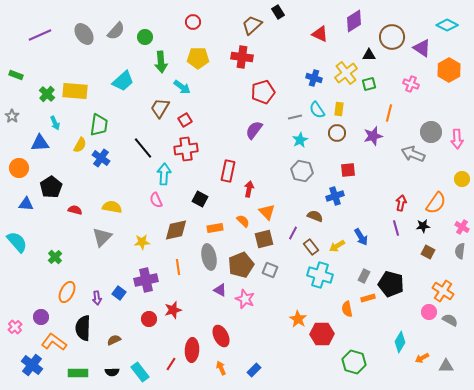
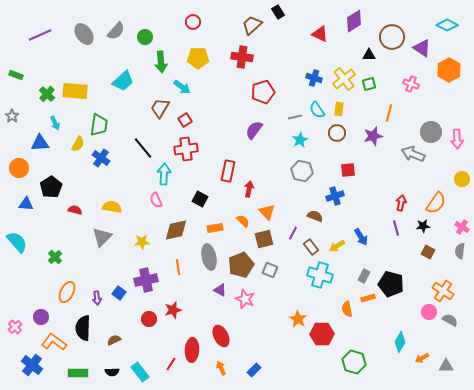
yellow cross at (346, 73): moved 2 px left, 6 px down
yellow semicircle at (80, 145): moved 2 px left, 1 px up
